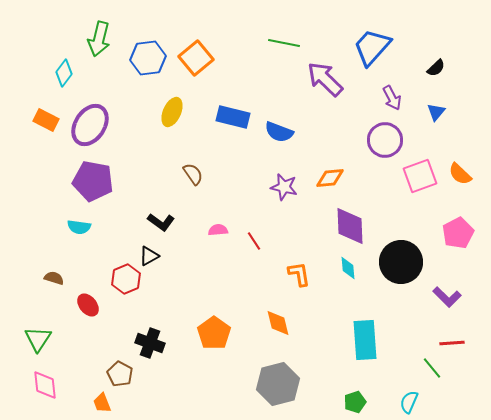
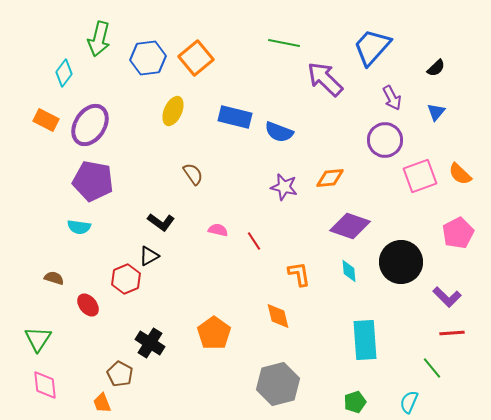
yellow ellipse at (172, 112): moved 1 px right, 1 px up
blue rectangle at (233, 117): moved 2 px right
purple diamond at (350, 226): rotated 69 degrees counterclockwise
pink semicircle at (218, 230): rotated 18 degrees clockwise
cyan diamond at (348, 268): moved 1 px right, 3 px down
orange diamond at (278, 323): moved 7 px up
black cross at (150, 343): rotated 12 degrees clockwise
red line at (452, 343): moved 10 px up
